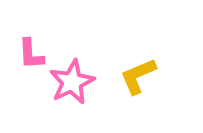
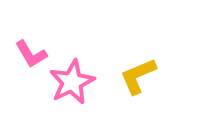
pink L-shape: rotated 28 degrees counterclockwise
